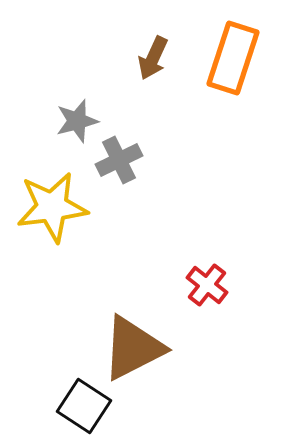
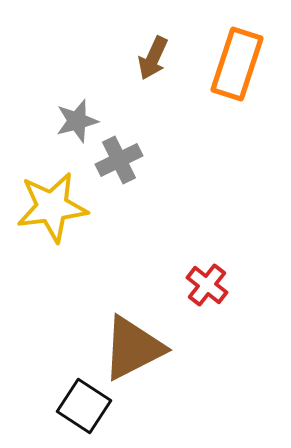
orange rectangle: moved 4 px right, 6 px down
